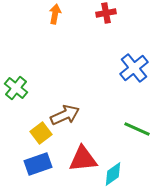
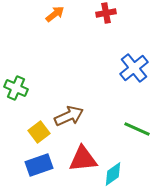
orange arrow: rotated 42 degrees clockwise
green cross: rotated 15 degrees counterclockwise
brown arrow: moved 4 px right, 1 px down
yellow square: moved 2 px left, 1 px up
blue rectangle: moved 1 px right, 1 px down
